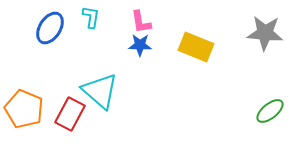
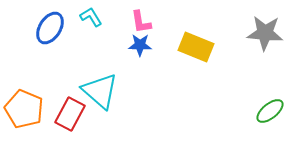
cyan L-shape: rotated 40 degrees counterclockwise
